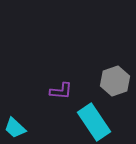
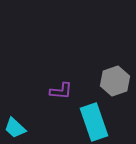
cyan rectangle: rotated 15 degrees clockwise
